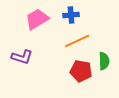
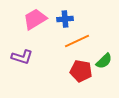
blue cross: moved 6 px left, 4 px down
pink trapezoid: moved 2 px left
green semicircle: rotated 48 degrees clockwise
